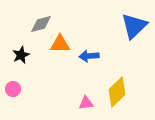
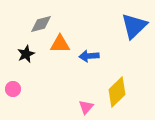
black star: moved 5 px right, 1 px up
pink triangle: moved 4 px down; rotated 42 degrees counterclockwise
